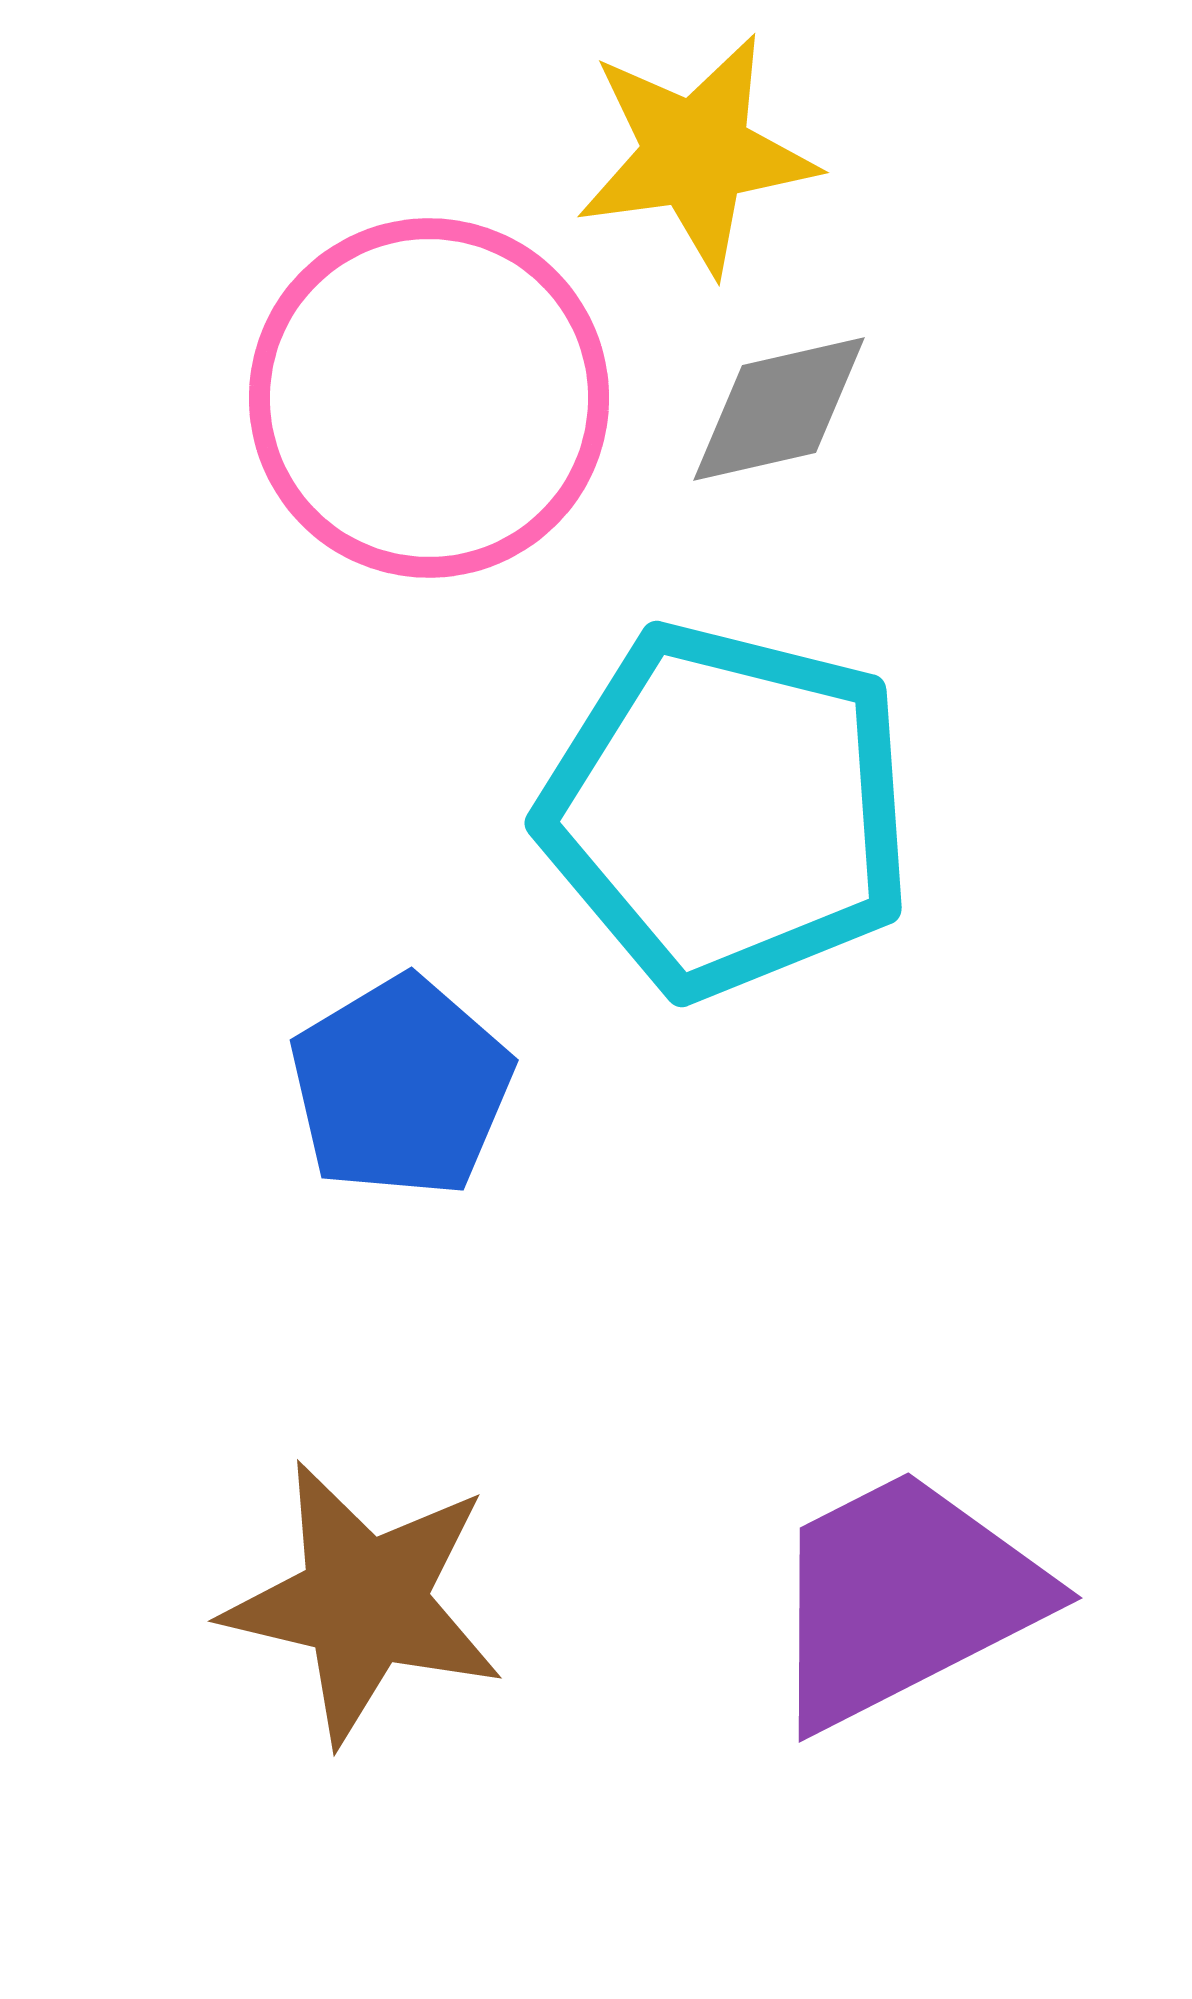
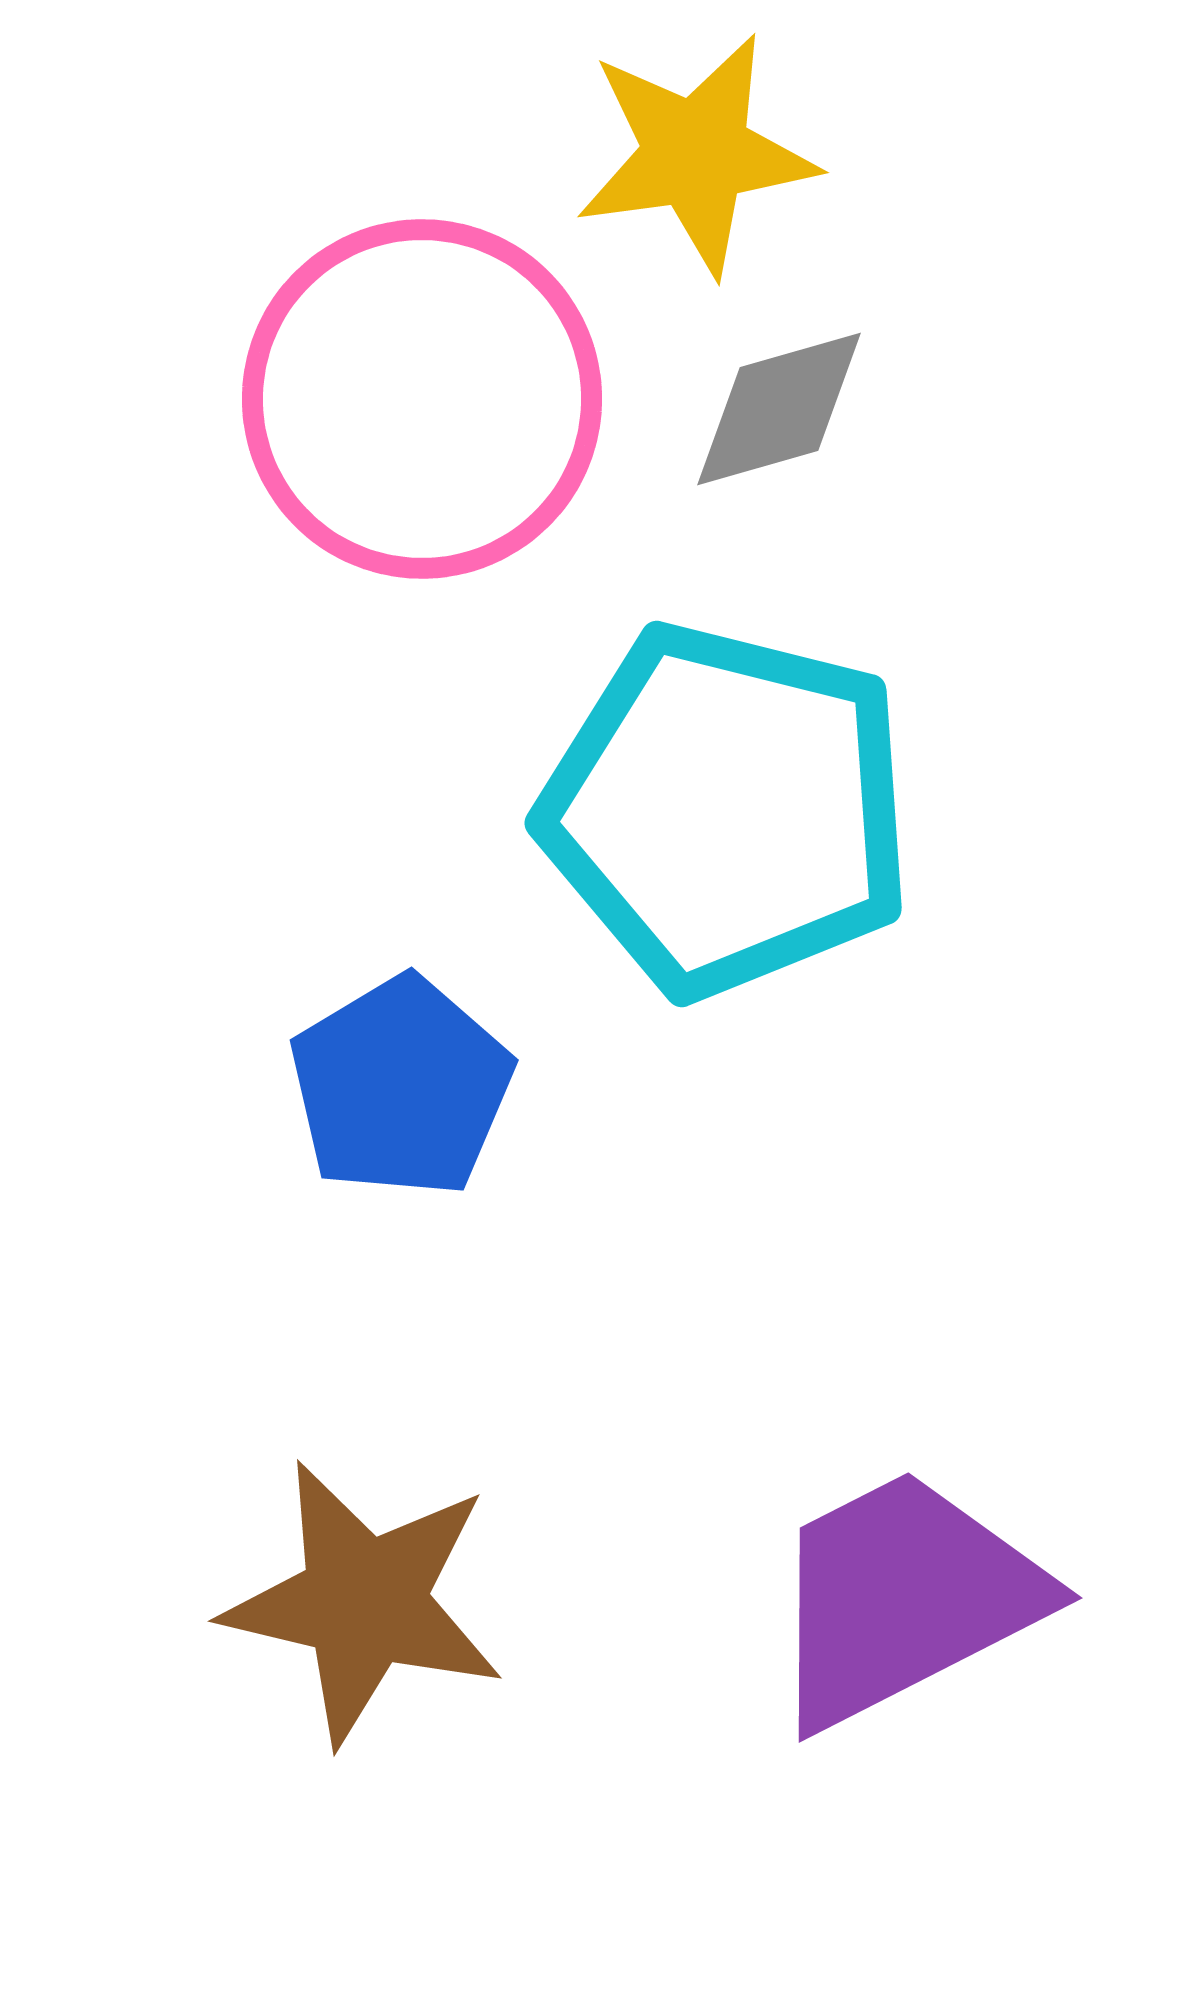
pink circle: moved 7 px left, 1 px down
gray diamond: rotated 3 degrees counterclockwise
